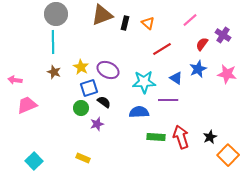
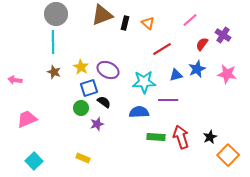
blue star: moved 1 px left
blue triangle: moved 3 px up; rotated 48 degrees counterclockwise
pink trapezoid: moved 14 px down
